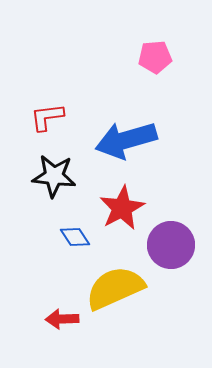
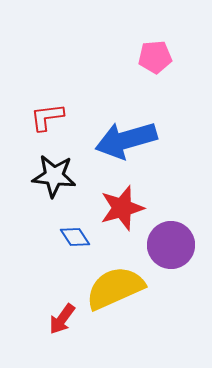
red star: rotated 12 degrees clockwise
red arrow: rotated 52 degrees counterclockwise
